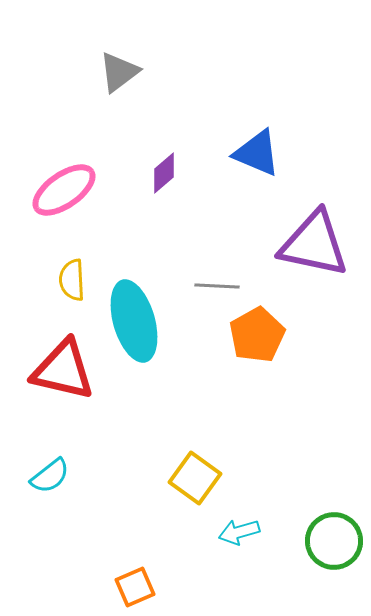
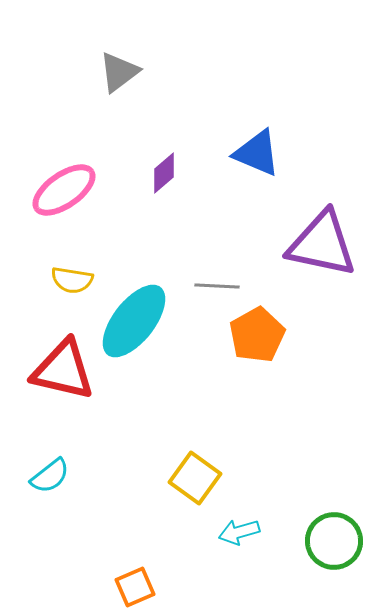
purple triangle: moved 8 px right
yellow semicircle: rotated 78 degrees counterclockwise
cyan ellipse: rotated 54 degrees clockwise
